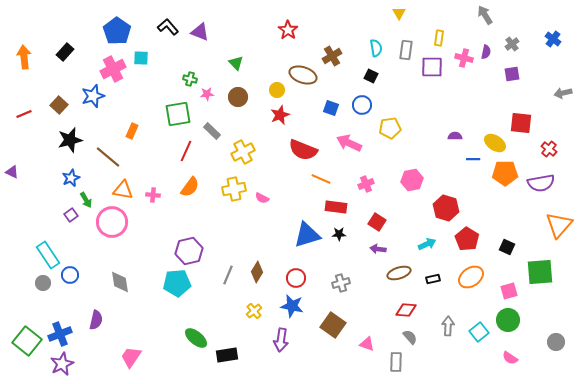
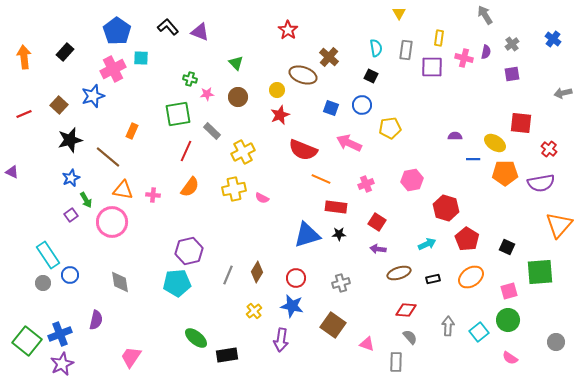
brown cross at (332, 56): moved 3 px left, 1 px down; rotated 18 degrees counterclockwise
